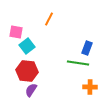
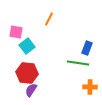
red hexagon: moved 2 px down
